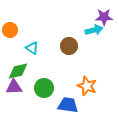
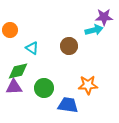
orange star: moved 1 px right, 1 px up; rotated 24 degrees counterclockwise
